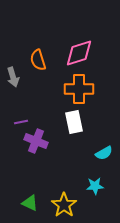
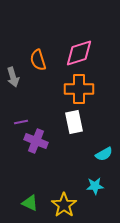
cyan semicircle: moved 1 px down
